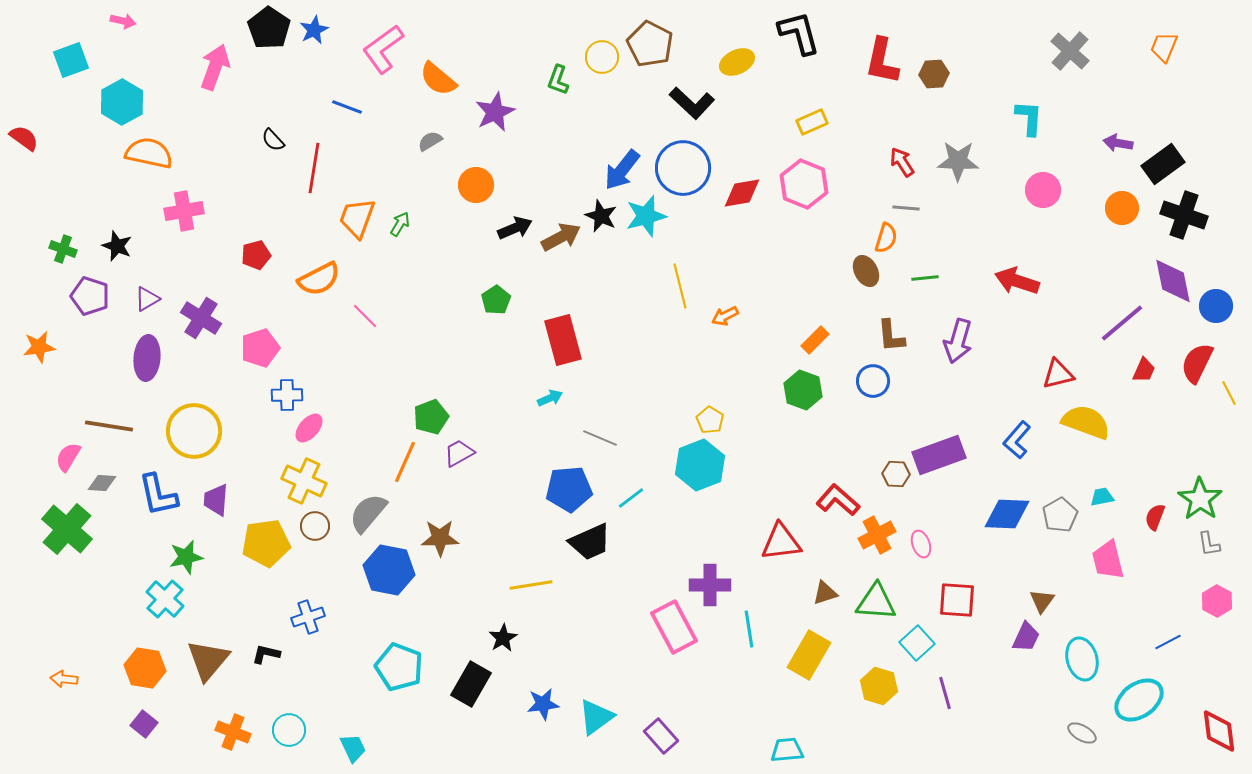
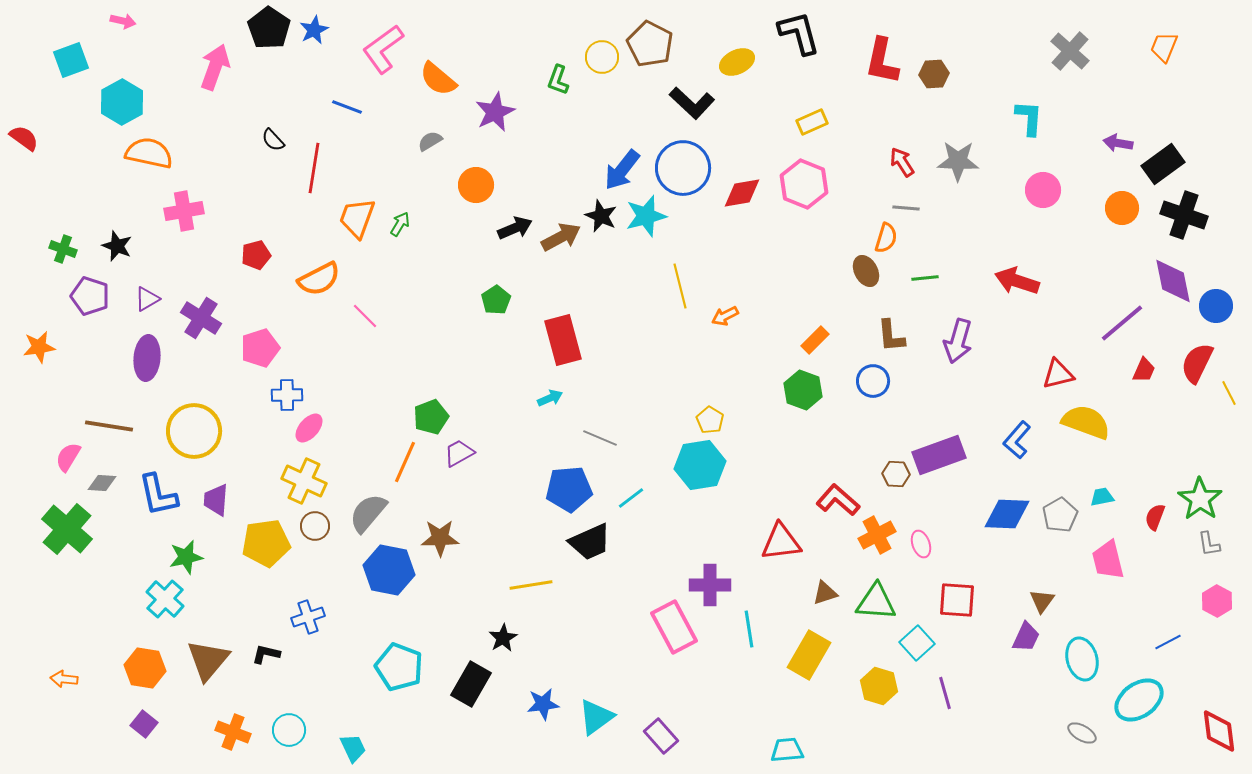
cyan hexagon at (700, 465): rotated 12 degrees clockwise
